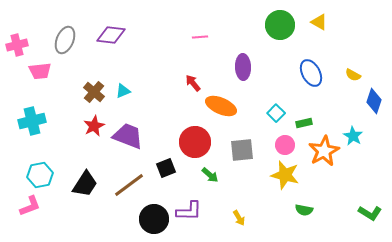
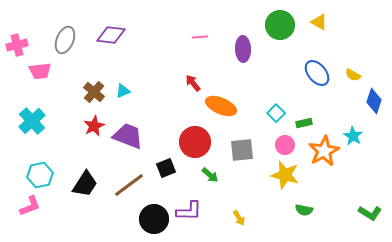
purple ellipse: moved 18 px up
blue ellipse: moved 6 px right; rotated 12 degrees counterclockwise
cyan cross: rotated 28 degrees counterclockwise
